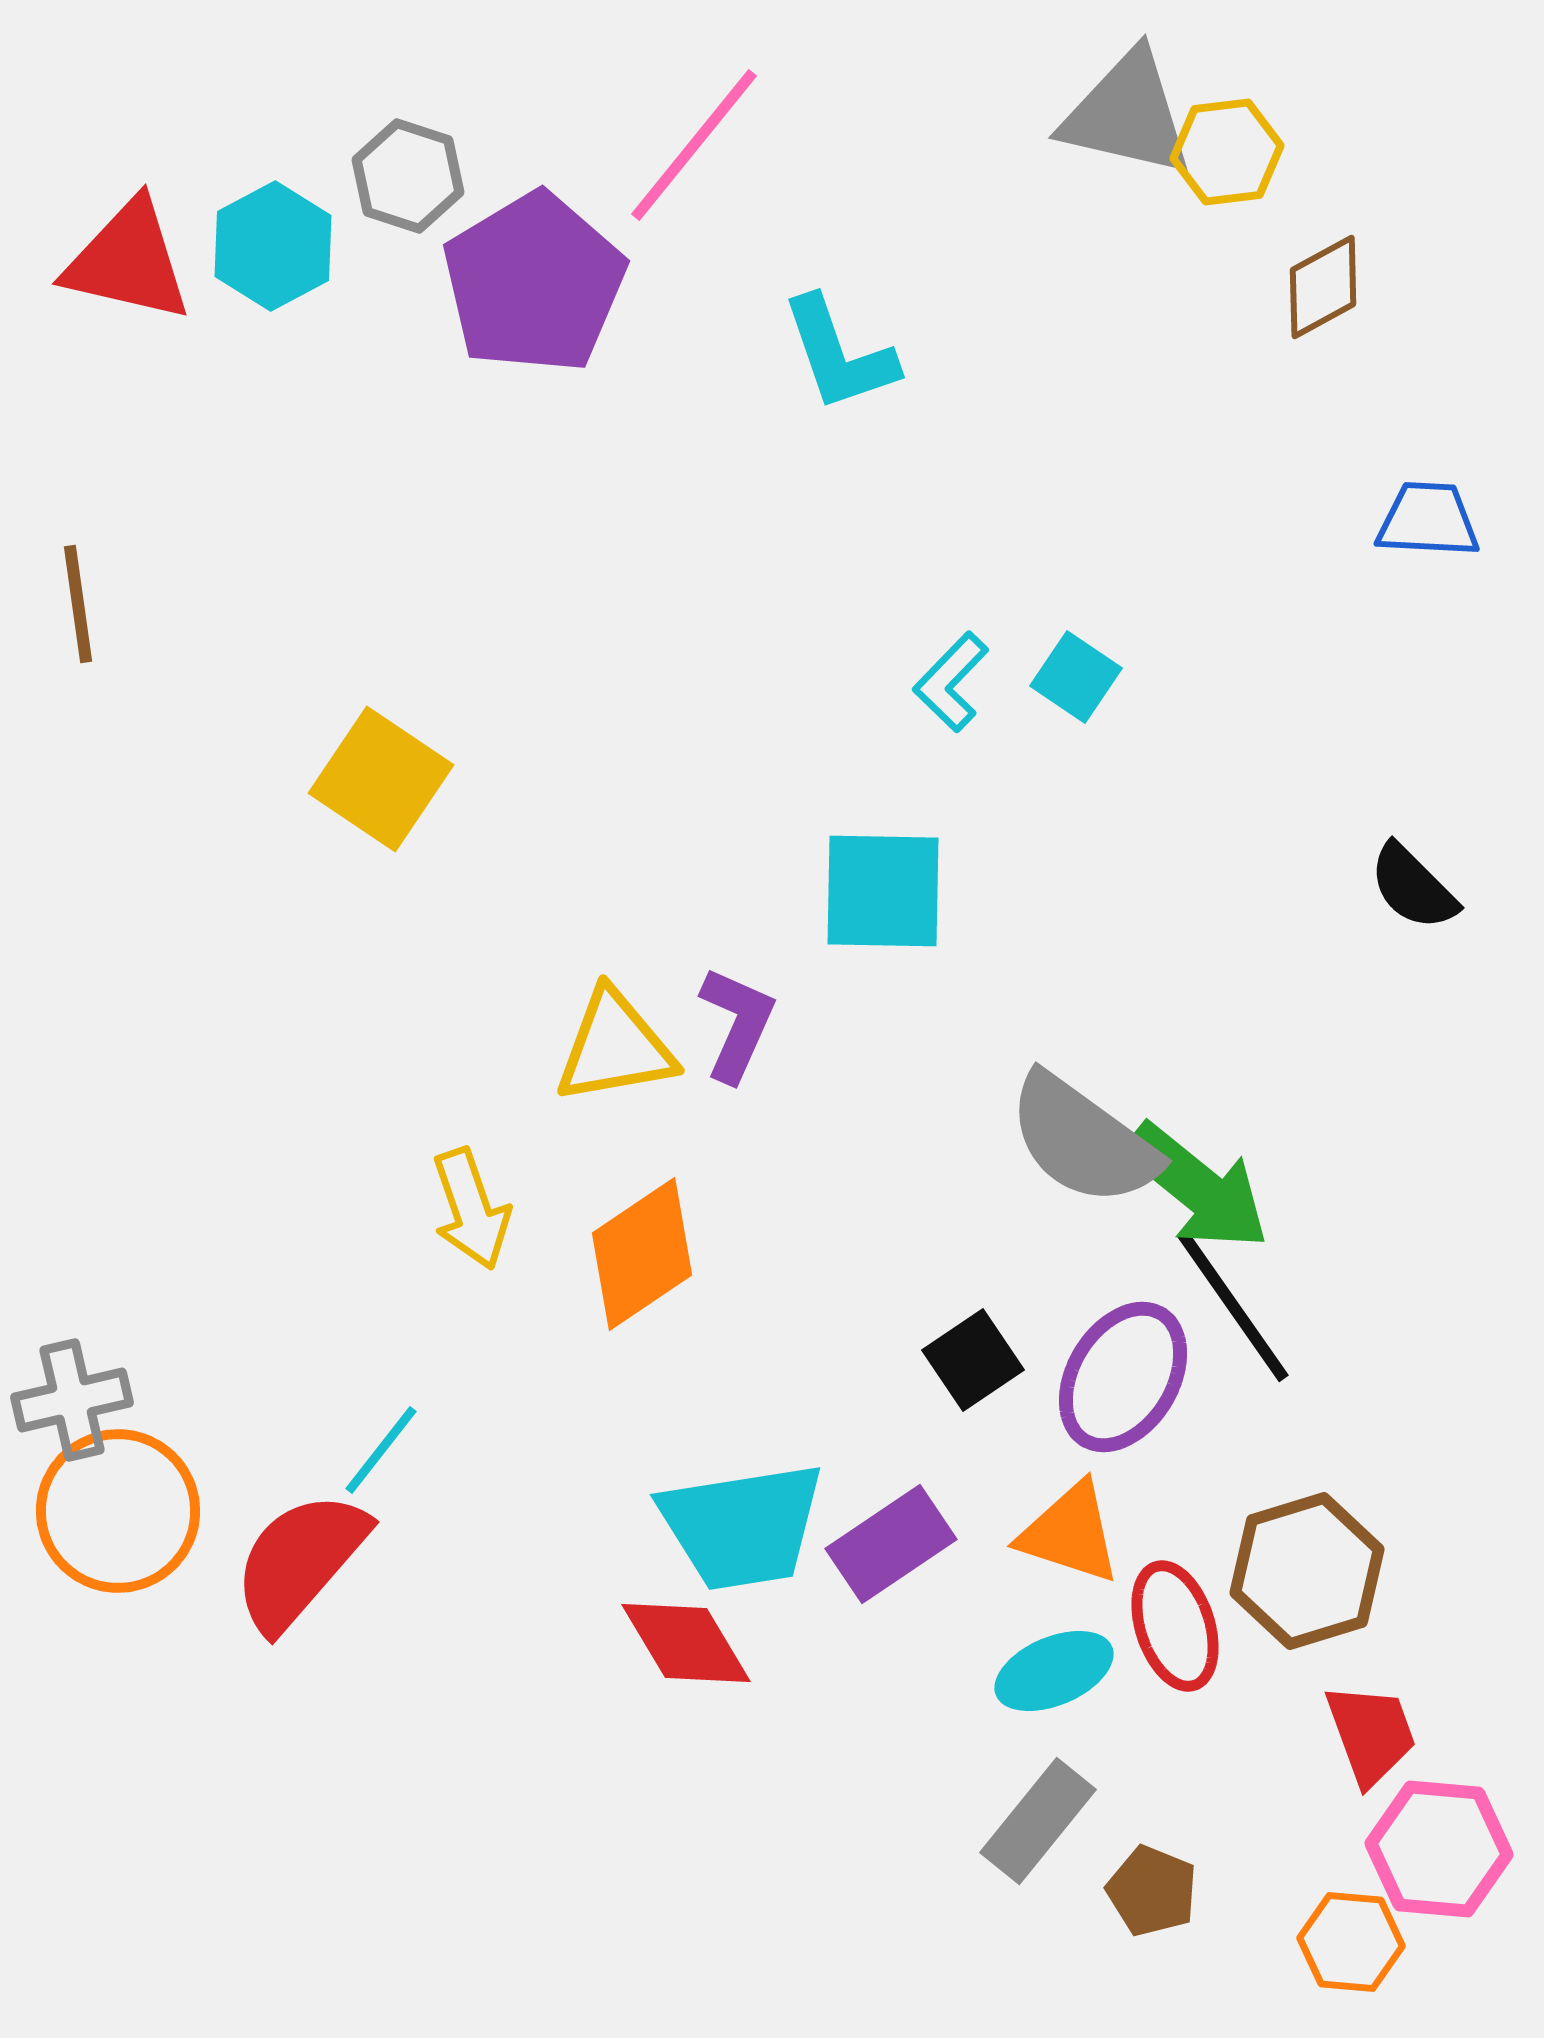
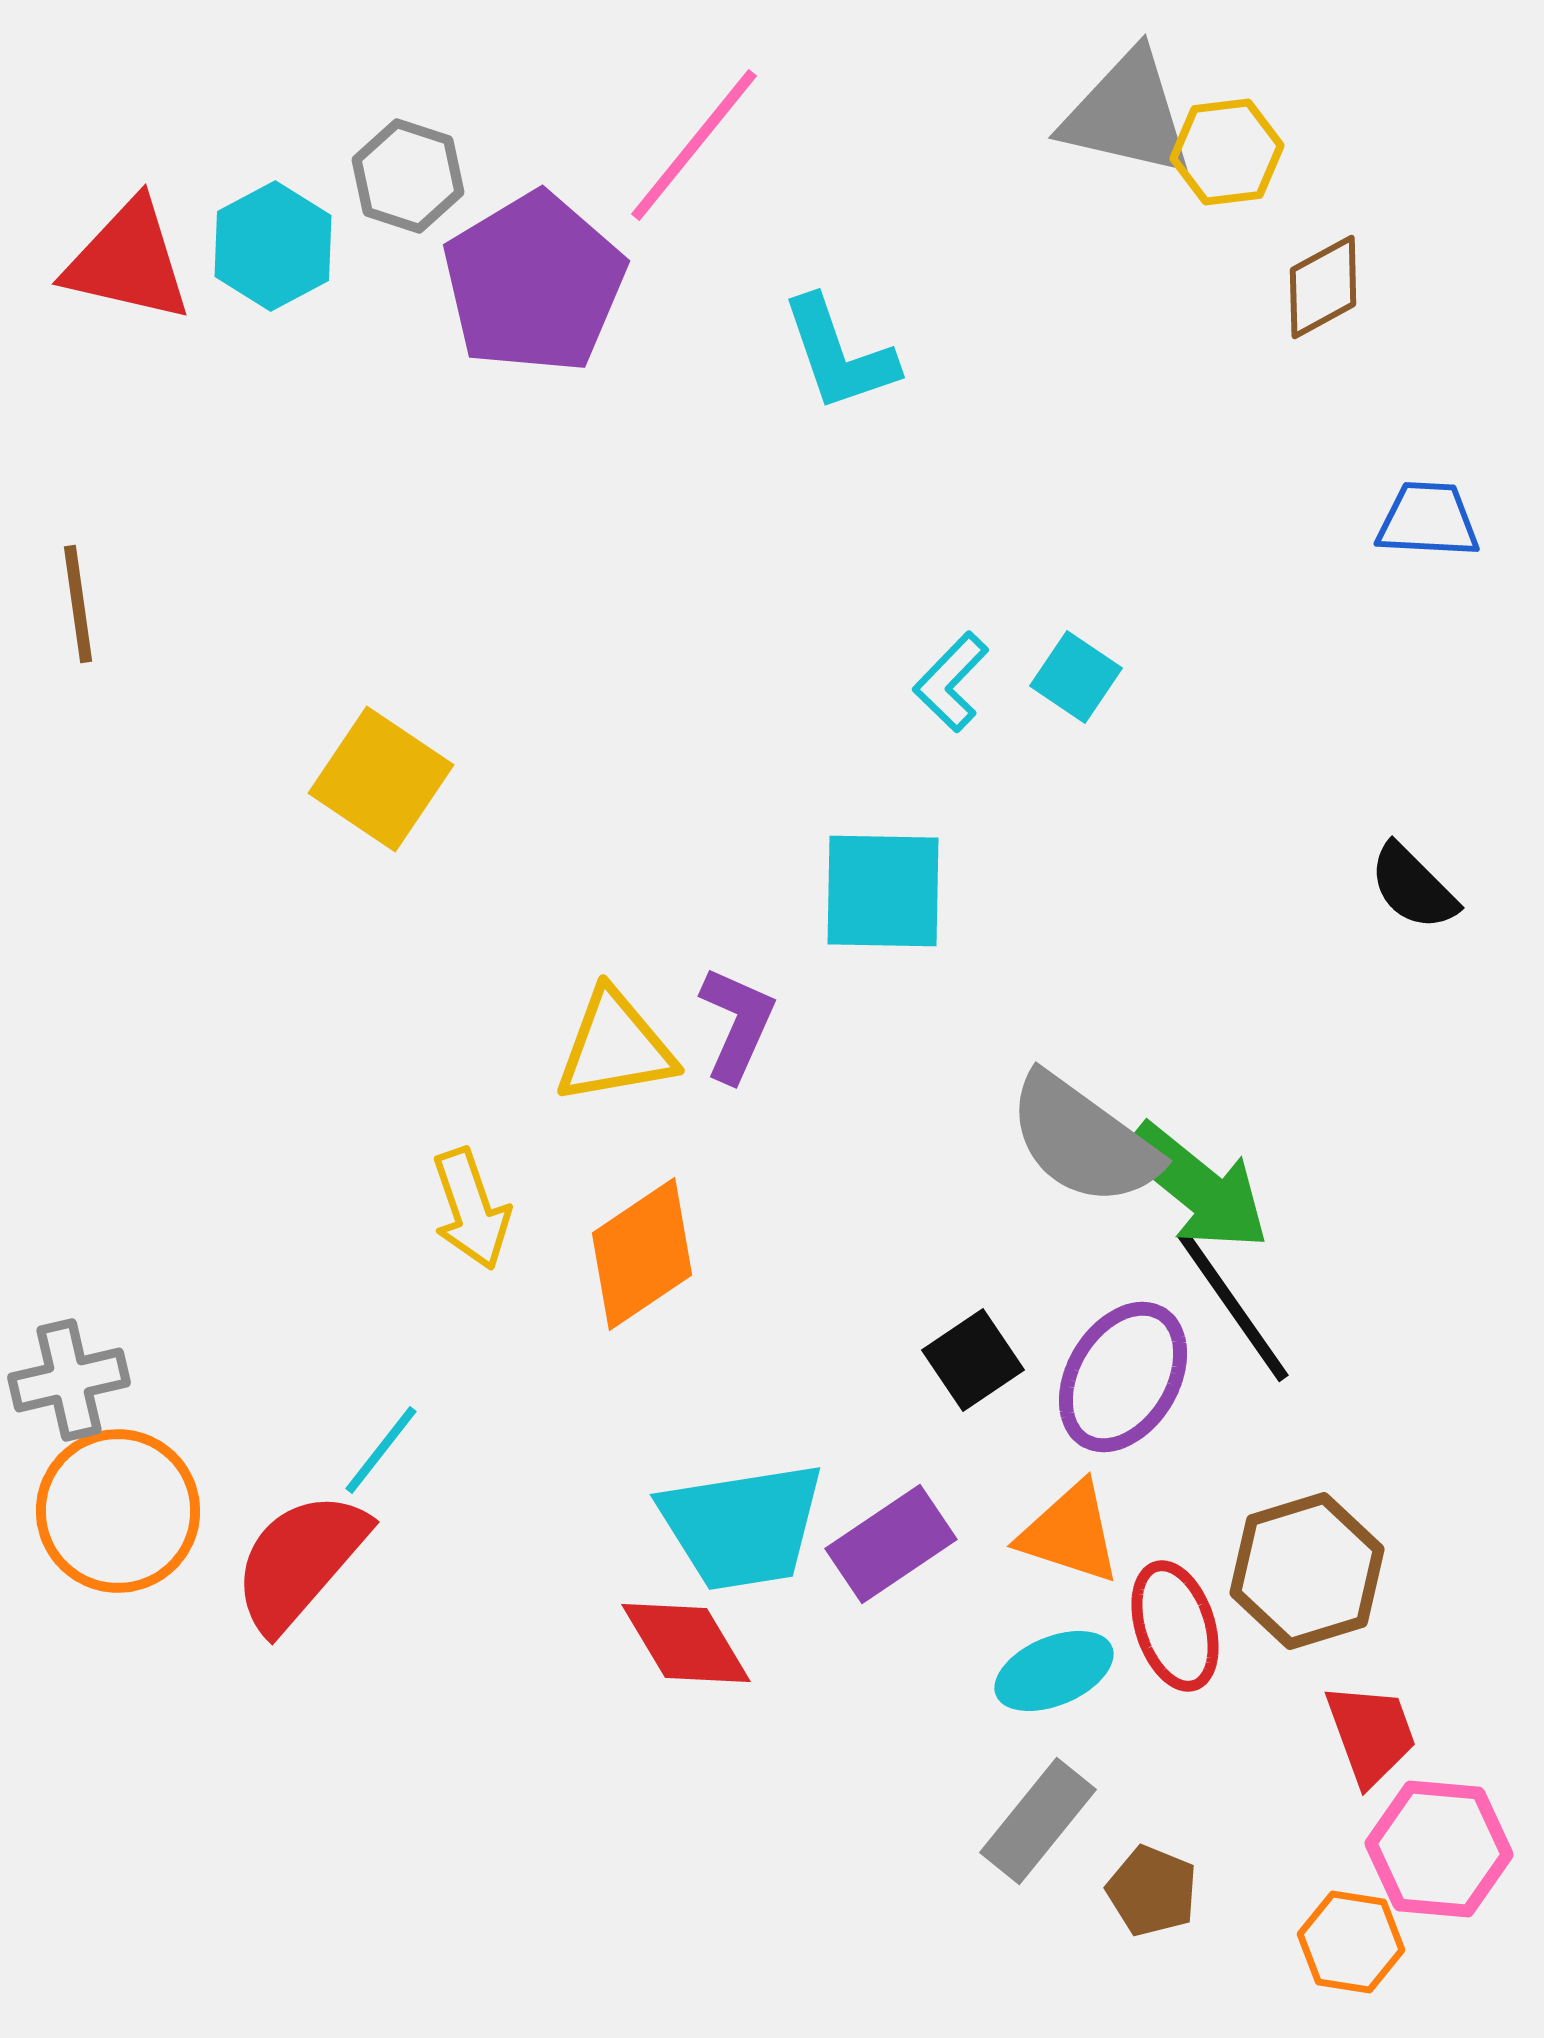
gray cross at (72, 1400): moved 3 px left, 20 px up
orange hexagon at (1351, 1942): rotated 4 degrees clockwise
